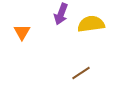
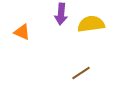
purple arrow: rotated 15 degrees counterclockwise
orange triangle: rotated 36 degrees counterclockwise
